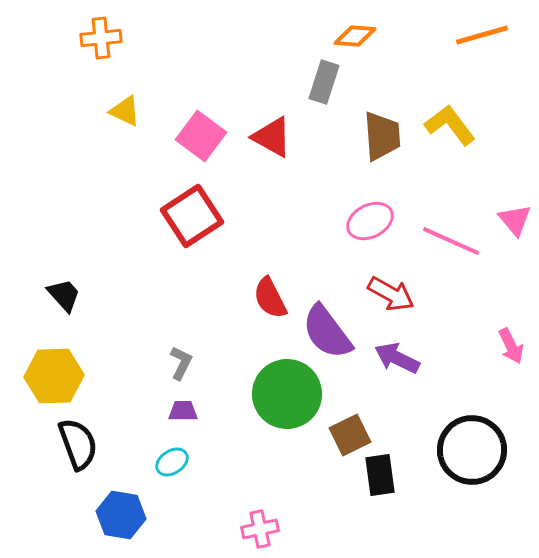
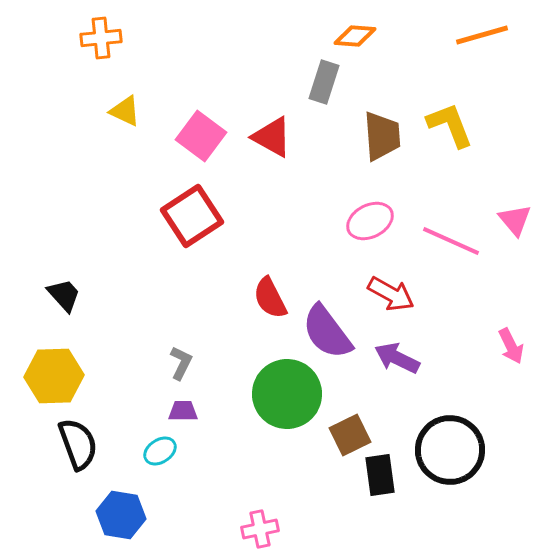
yellow L-shape: rotated 16 degrees clockwise
black circle: moved 22 px left
cyan ellipse: moved 12 px left, 11 px up
